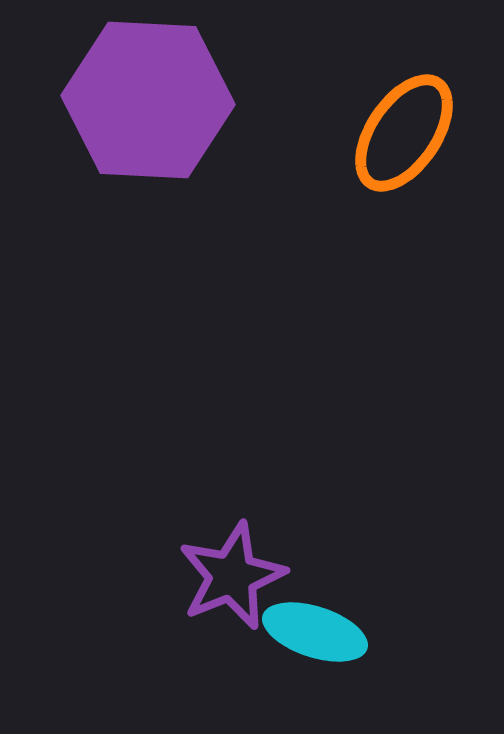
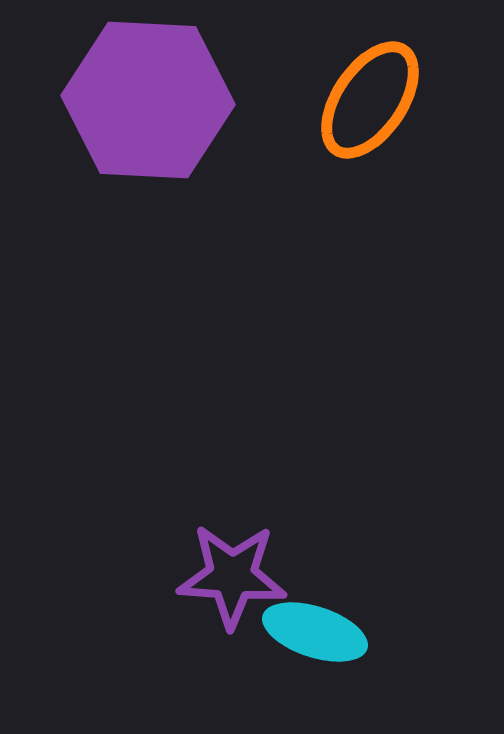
orange ellipse: moved 34 px left, 33 px up
purple star: rotated 26 degrees clockwise
